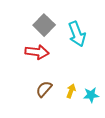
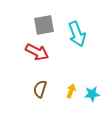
gray square: rotated 35 degrees clockwise
red arrow: rotated 20 degrees clockwise
brown semicircle: moved 4 px left; rotated 24 degrees counterclockwise
cyan star: moved 1 px right, 1 px up
